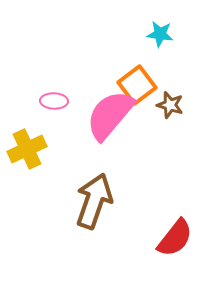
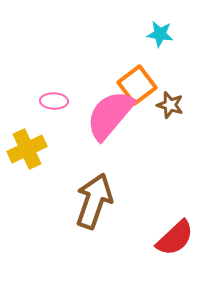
red semicircle: rotated 9 degrees clockwise
